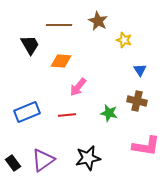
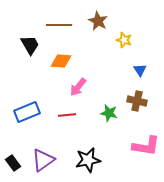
black star: moved 2 px down
